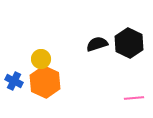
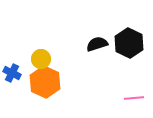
blue cross: moved 2 px left, 8 px up
